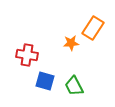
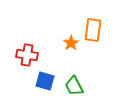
orange rectangle: moved 2 px down; rotated 25 degrees counterclockwise
orange star: rotated 28 degrees counterclockwise
